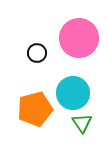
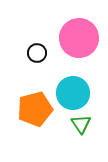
green triangle: moved 1 px left, 1 px down
